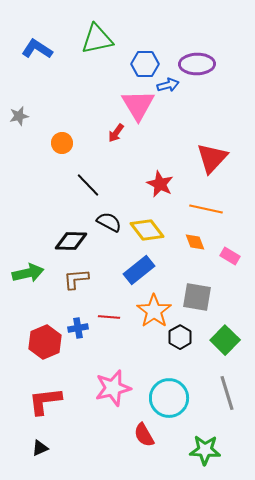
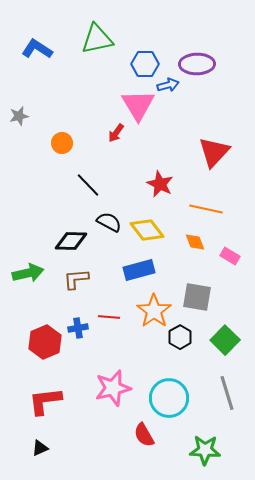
red triangle: moved 2 px right, 6 px up
blue rectangle: rotated 24 degrees clockwise
